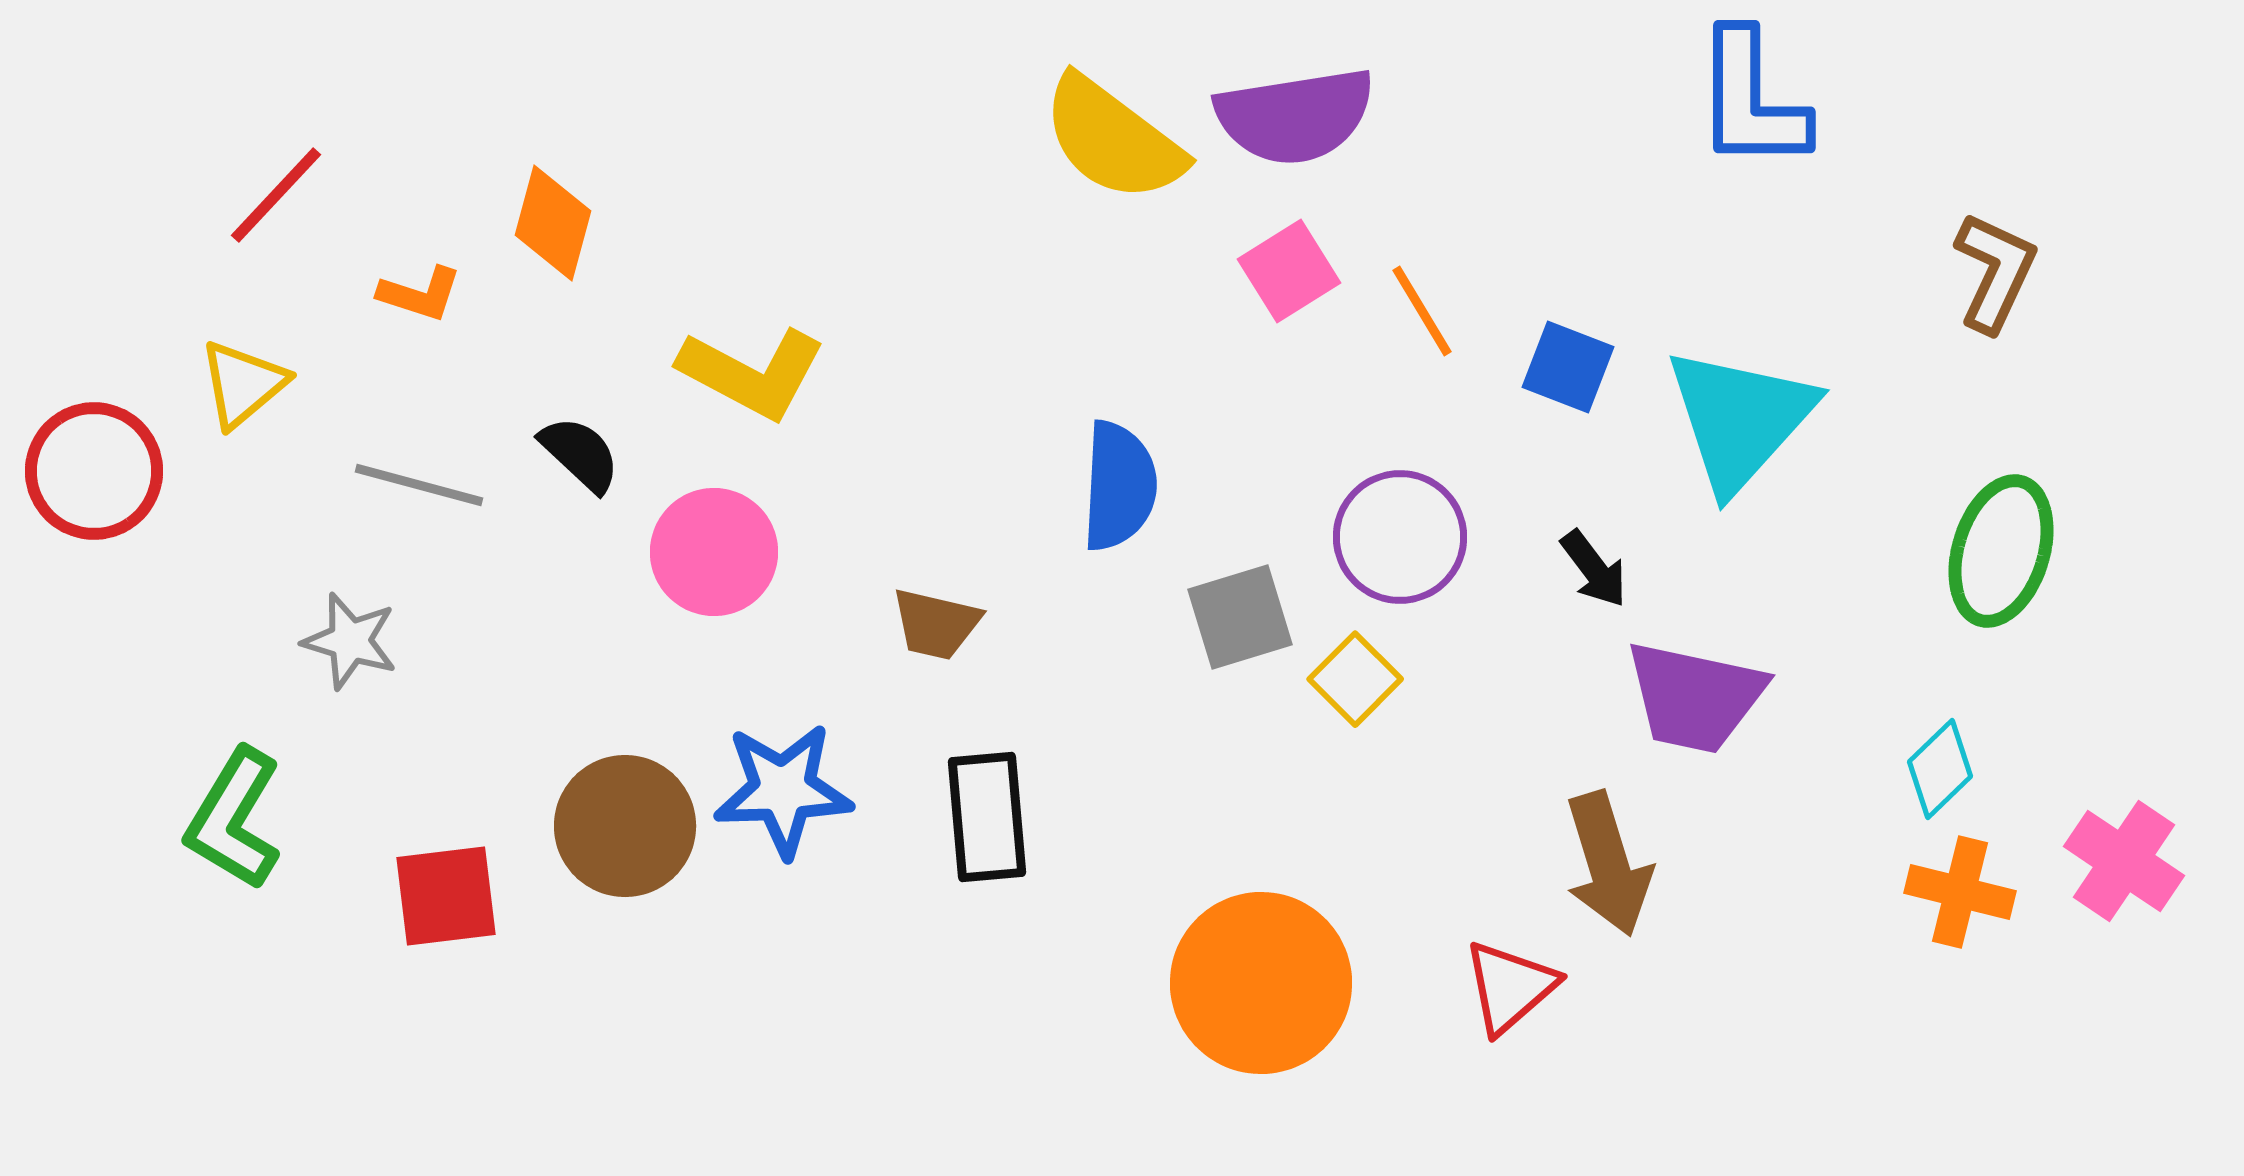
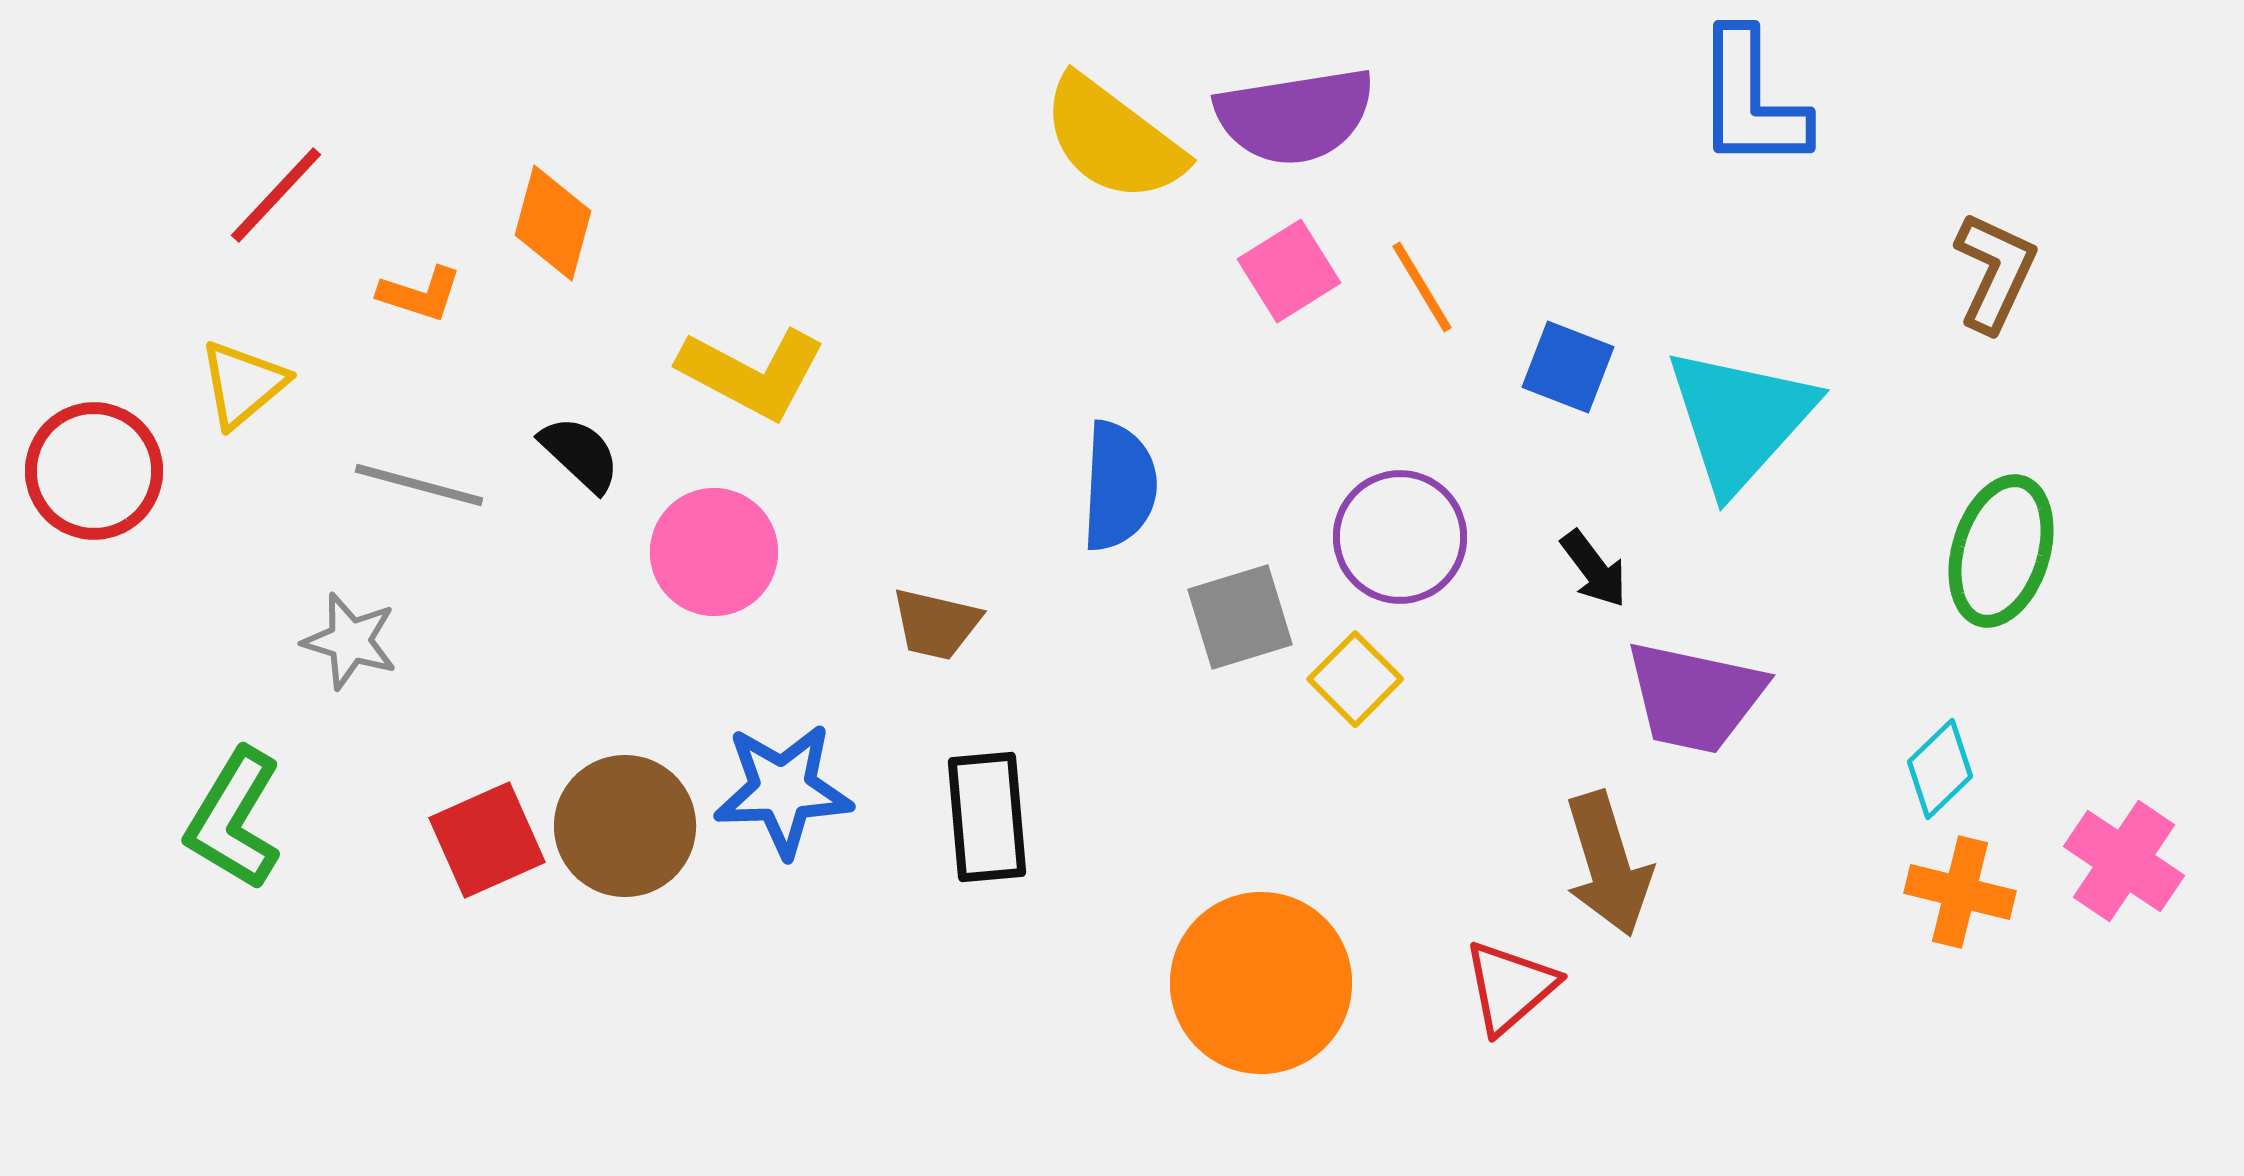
orange line: moved 24 px up
red square: moved 41 px right, 56 px up; rotated 17 degrees counterclockwise
